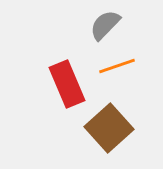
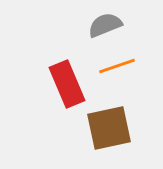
gray semicircle: rotated 24 degrees clockwise
brown square: rotated 30 degrees clockwise
